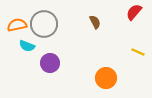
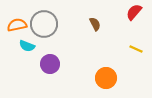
brown semicircle: moved 2 px down
yellow line: moved 2 px left, 3 px up
purple circle: moved 1 px down
